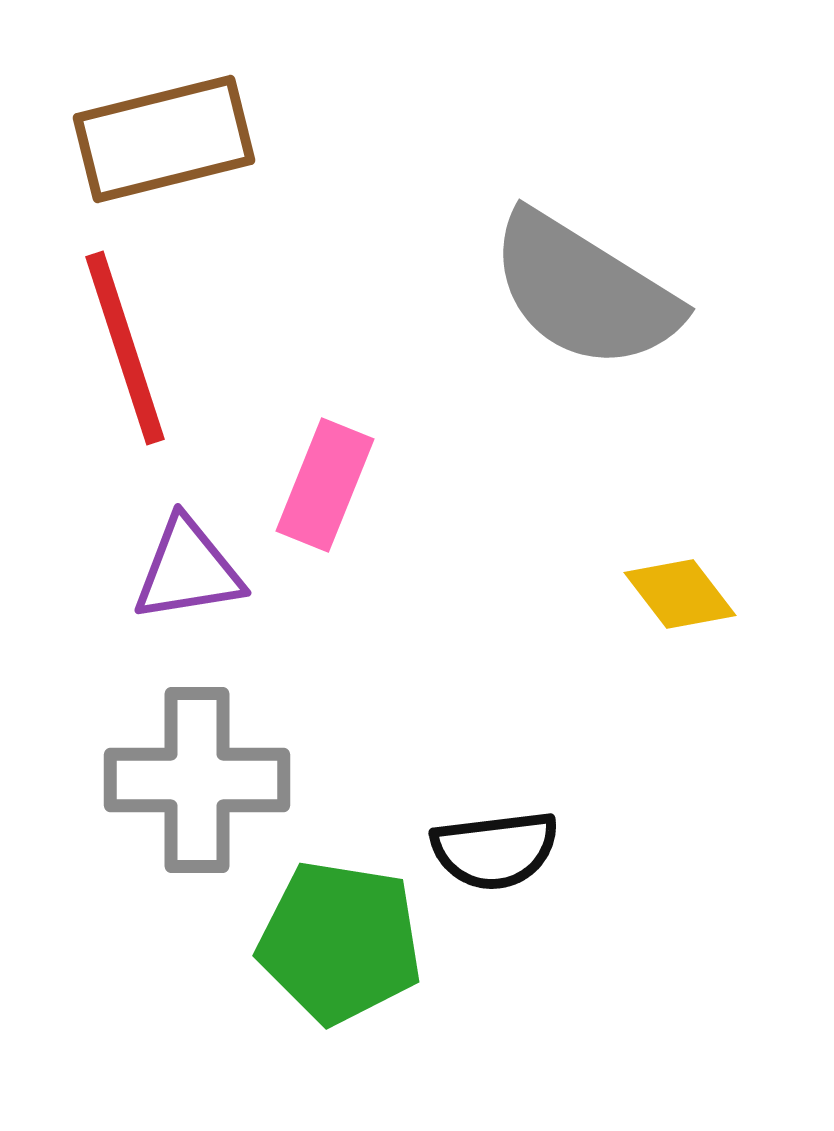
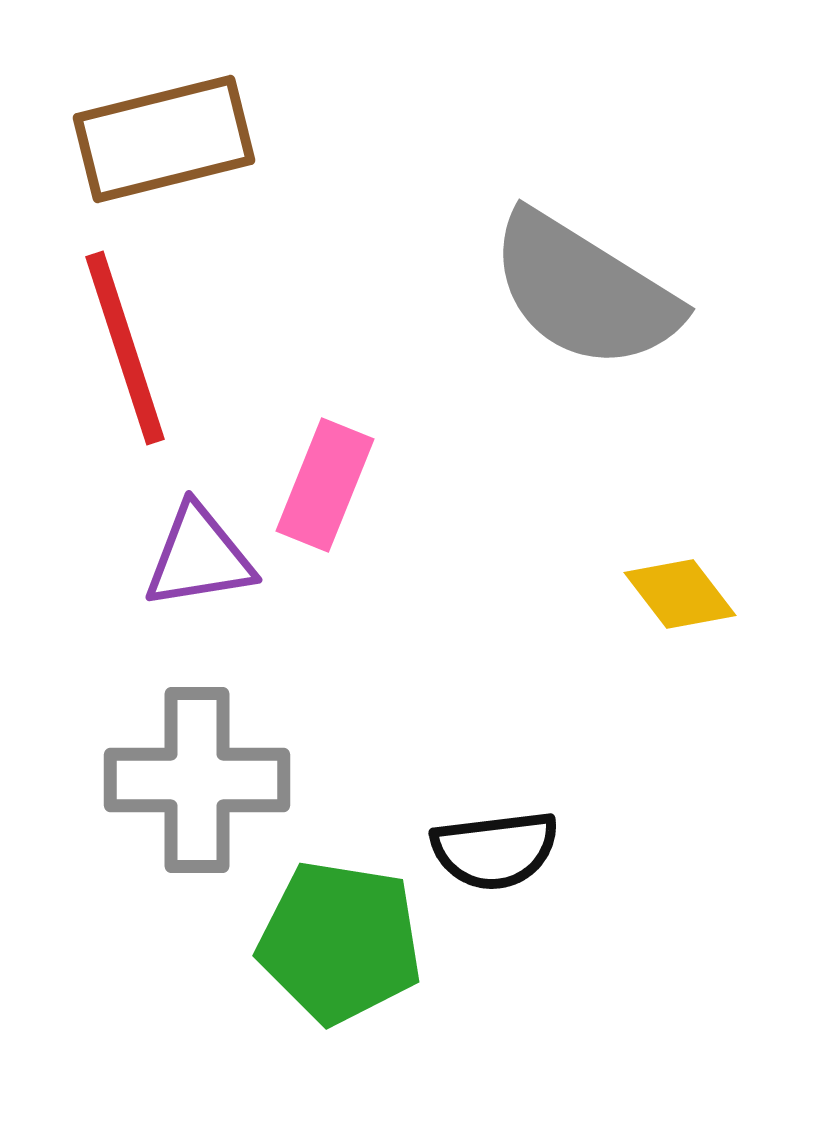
purple triangle: moved 11 px right, 13 px up
